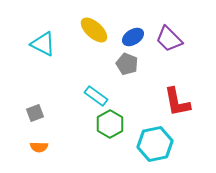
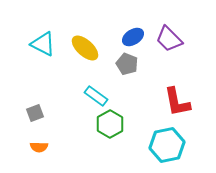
yellow ellipse: moved 9 px left, 18 px down
cyan hexagon: moved 12 px right, 1 px down
